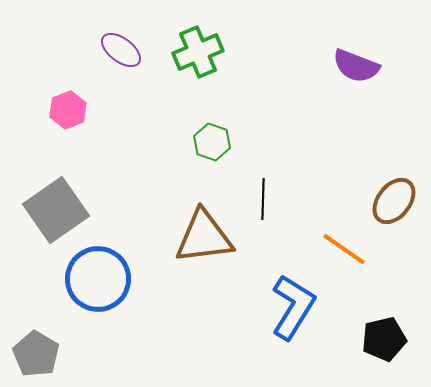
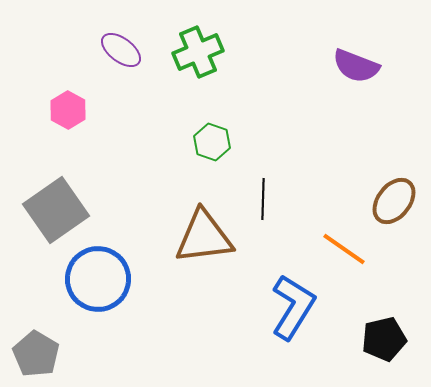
pink hexagon: rotated 9 degrees counterclockwise
